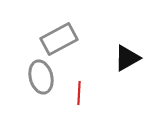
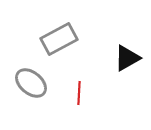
gray ellipse: moved 10 px left, 6 px down; rotated 36 degrees counterclockwise
